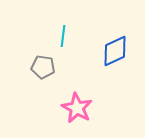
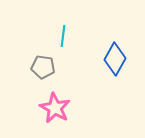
blue diamond: moved 8 px down; rotated 36 degrees counterclockwise
pink star: moved 22 px left
